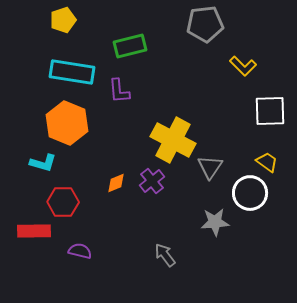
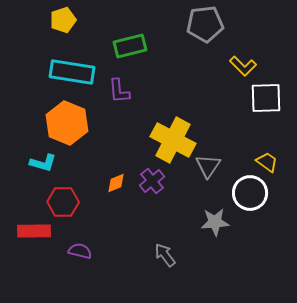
white square: moved 4 px left, 13 px up
gray triangle: moved 2 px left, 1 px up
